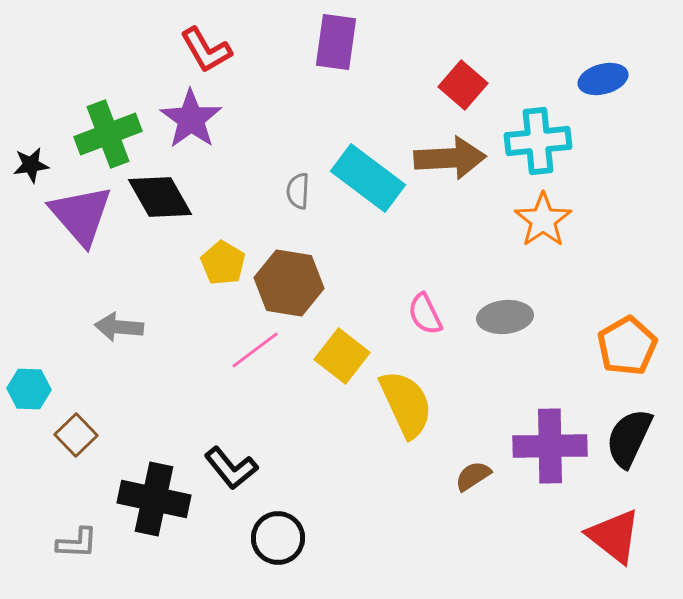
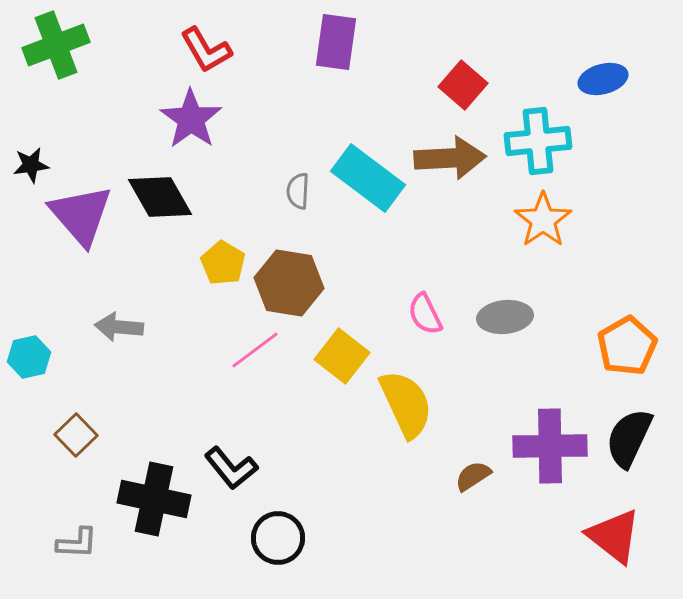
green cross: moved 52 px left, 89 px up
cyan hexagon: moved 32 px up; rotated 15 degrees counterclockwise
